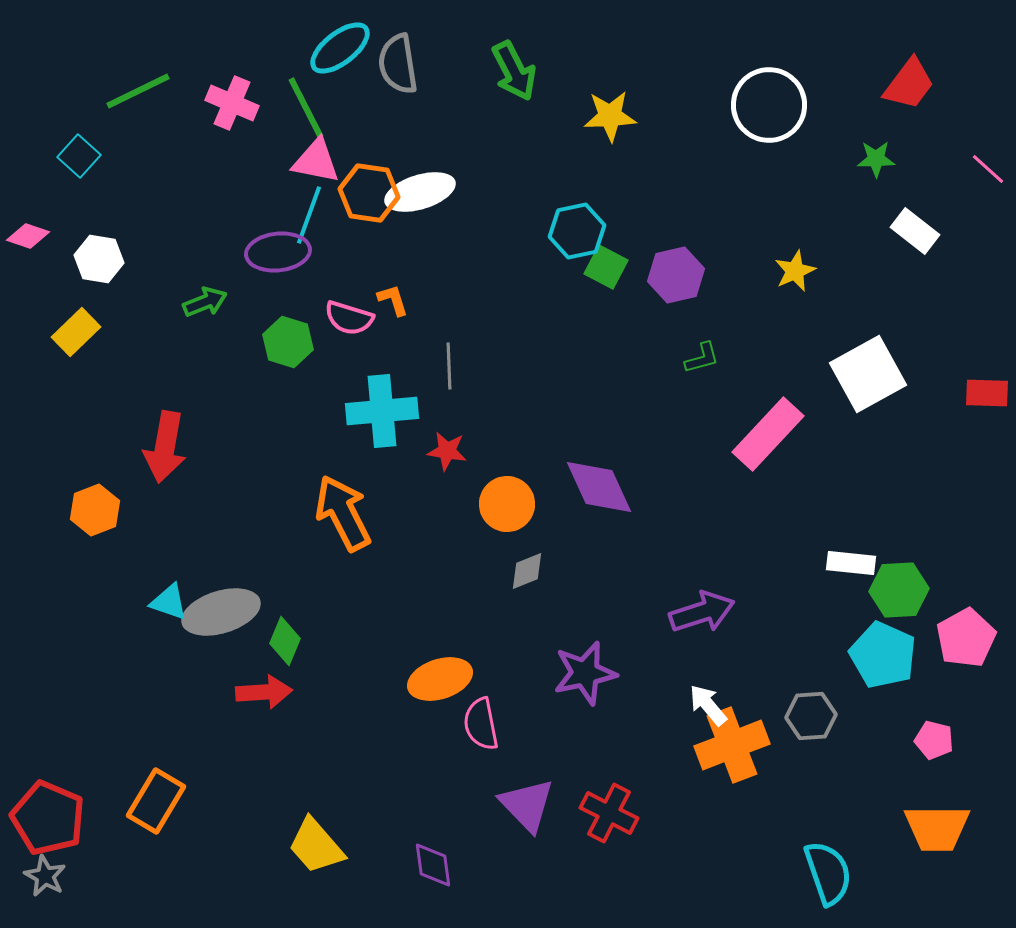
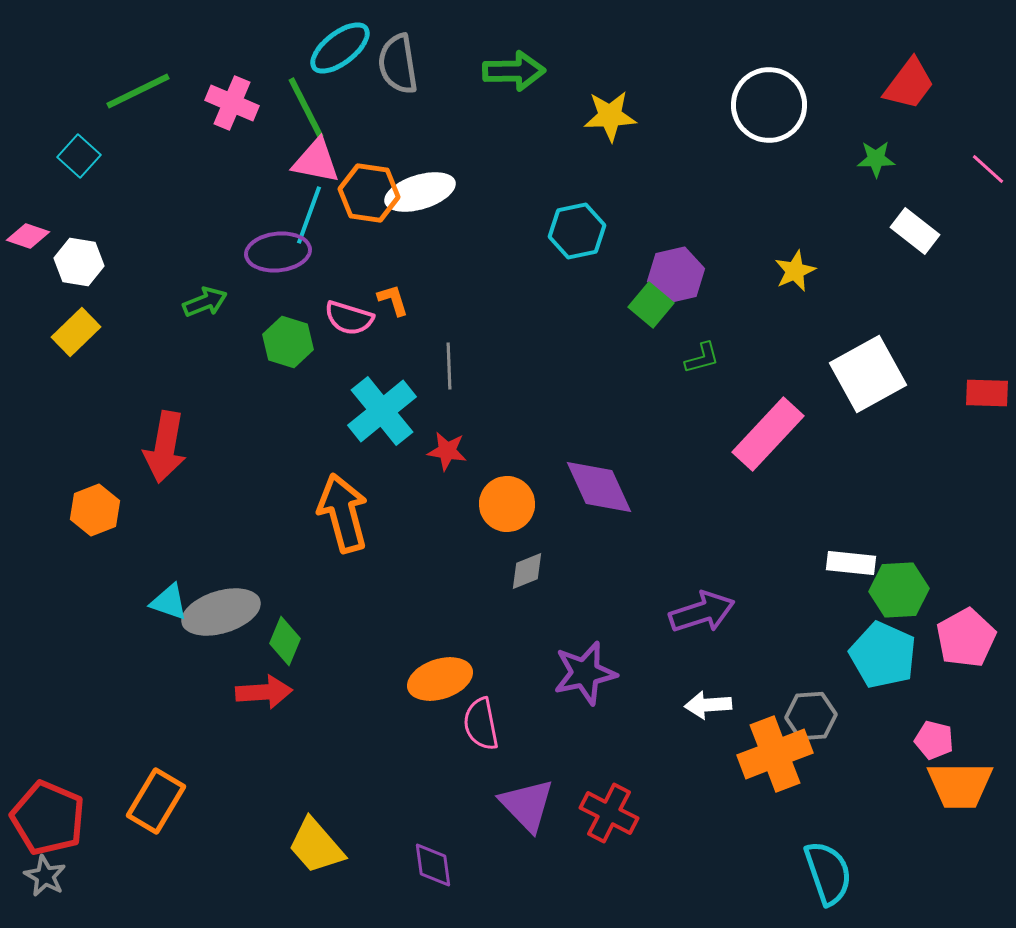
green arrow at (514, 71): rotated 64 degrees counterclockwise
white hexagon at (99, 259): moved 20 px left, 3 px down
green square at (606, 267): moved 45 px right, 38 px down; rotated 12 degrees clockwise
cyan cross at (382, 411): rotated 34 degrees counterclockwise
orange arrow at (343, 513): rotated 12 degrees clockwise
white arrow at (708, 705): rotated 54 degrees counterclockwise
orange cross at (732, 745): moved 43 px right, 9 px down
orange trapezoid at (937, 828): moved 23 px right, 43 px up
